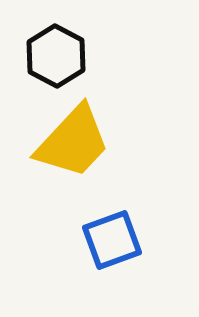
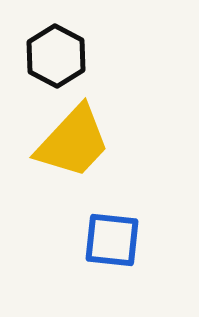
blue square: rotated 26 degrees clockwise
